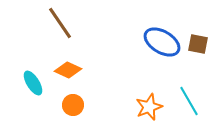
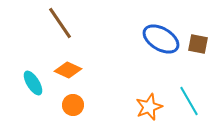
blue ellipse: moved 1 px left, 3 px up
